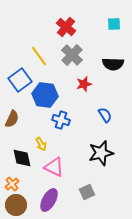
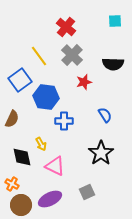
cyan square: moved 1 px right, 3 px up
red star: moved 2 px up
blue hexagon: moved 1 px right, 2 px down
blue cross: moved 3 px right, 1 px down; rotated 18 degrees counterclockwise
black star: rotated 20 degrees counterclockwise
black diamond: moved 1 px up
pink triangle: moved 1 px right, 1 px up
orange cross: rotated 24 degrees counterclockwise
purple ellipse: moved 1 px right, 1 px up; rotated 35 degrees clockwise
brown circle: moved 5 px right
